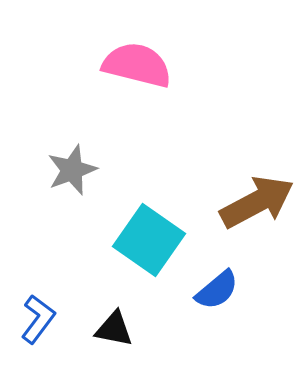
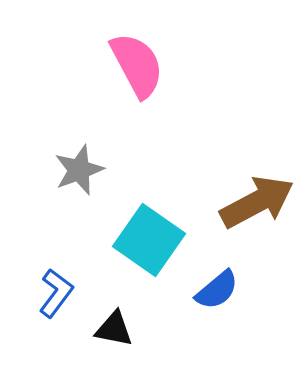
pink semicircle: rotated 48 degrees clockwise
gray star: moved 7 px right
blue L-shape: moved 18 px right, 26 px up
